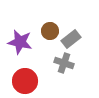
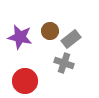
purple star: moved 5 px up
